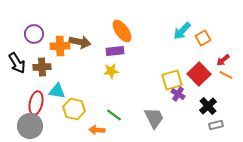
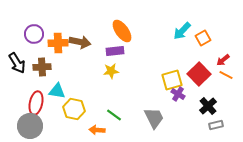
orange cross: moved 2 px left, 3 px up
